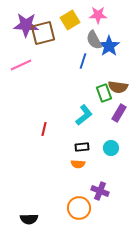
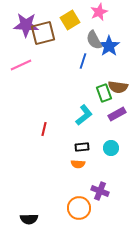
pink star: moved 1 px right, 3 px up; rotated 24 degrees counterclockwise
purple rectangle: moved 2 px left, 1 px down; rotated 30 degrees clockwise
